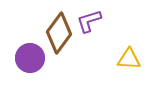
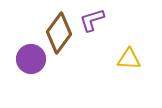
purple L-shape: moved 3 px right, 1 px up
purple circle: moved 1 px right, 1 px down
